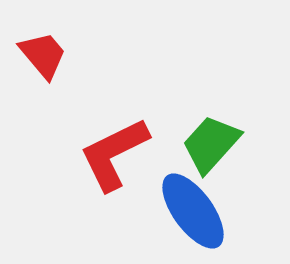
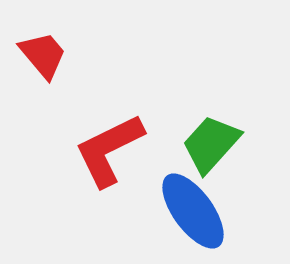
red L-shape: moved 5 px left, 4 px up
